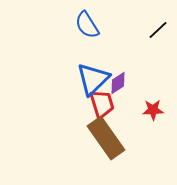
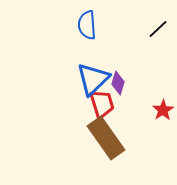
blue semicircle: rotated 28 degrees clockwise
black line: moved 1 px up
purple diamond: rotated 40 degrees counterclockwise
red star: moved 10 px right; rotated 30 degrees counterclockwise
